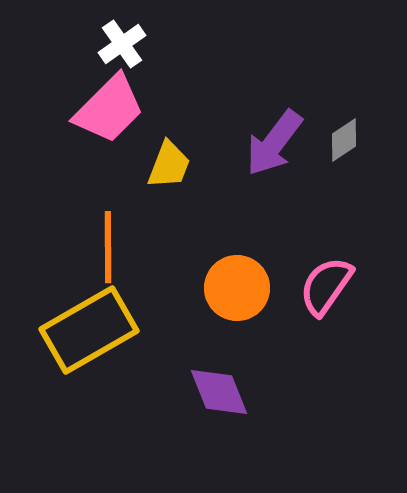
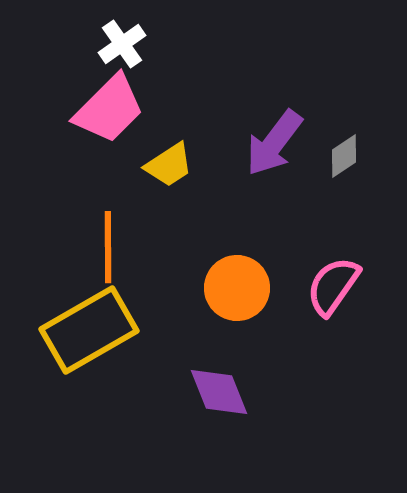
gray diamond: moved 16 px down
yellow trapezoid: rotated 36 degrees clockwise
pink semicircle: moved 7 px right
